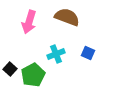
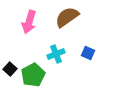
brown semicircle: rotated 55 degrees counterclockwise
